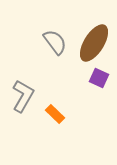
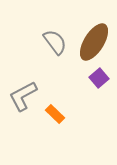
brown ellipse: moved 1 px up
purple square: rotated 24 degrees clockwise
gray L-shape: rotated 148 degrees counterclockwise
